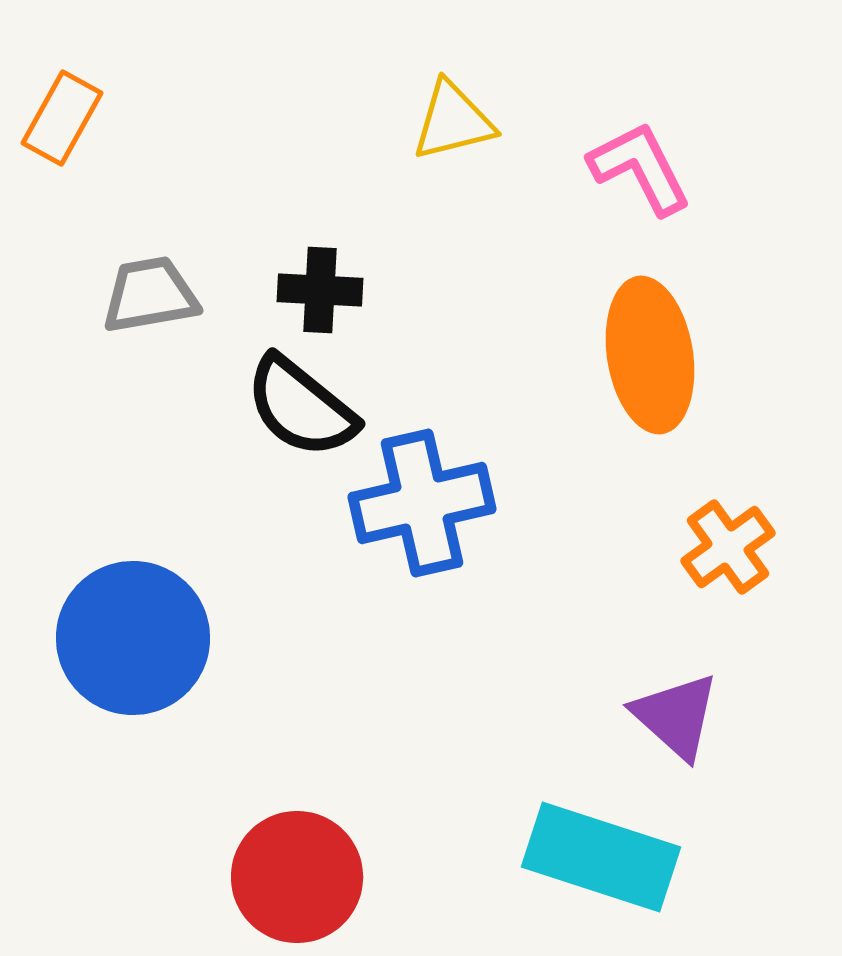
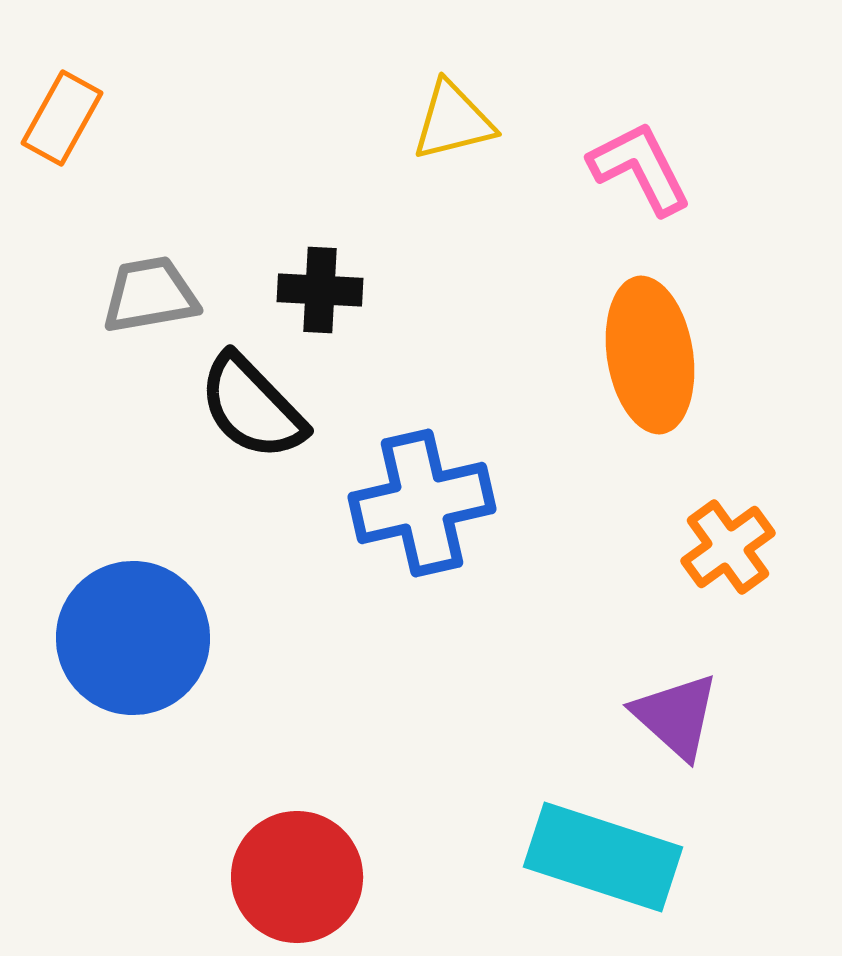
black semicircle: moved 49 px left; rotated 7 degrees clockwise
cyan rectangle: moved 2 px right
